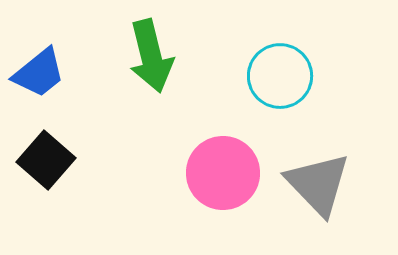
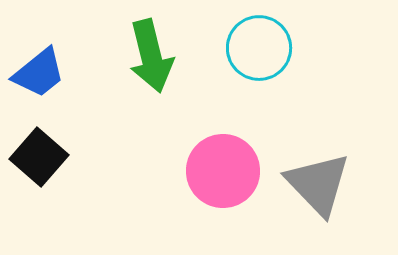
cyan circle: moved 21 px left, 28 px up
black square: moved 7 px left, 3 px up
pink circle: moved 2 px up
